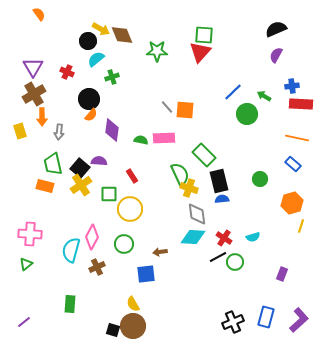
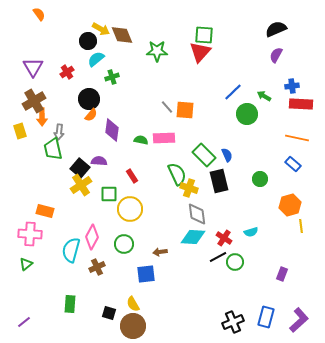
red cross at (67, 72): rotated 32 degrees clockwise
brown cross at (34, 94): moved 7 px down
green trapezoid at (53, 164): moved 15 px up
green semicircle at (180, 174): moved 3 px left
orange rectangle at (45, 186): moved 25 px down
blue semicircle at (222, 199): moved 5 px right, 44 px up; rotated 72 degrees clockwise
orange hexagon at (292, 203): moved 2 px left, 2 px down
yellow line at (301, 226): rotated 24 degrees counterclockwise
cyan semicircle at (253, 237): moved 2 px left, 5 px up
black square at (113, 330): moved 4 px left, 17 px up
